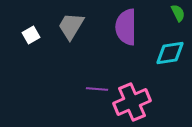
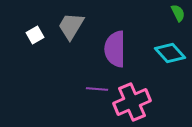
purple semicircle: moved 11 px left, 22 px down
white square: moved 4 px right
cyan diamond: rotated 56 degrees clockwise
